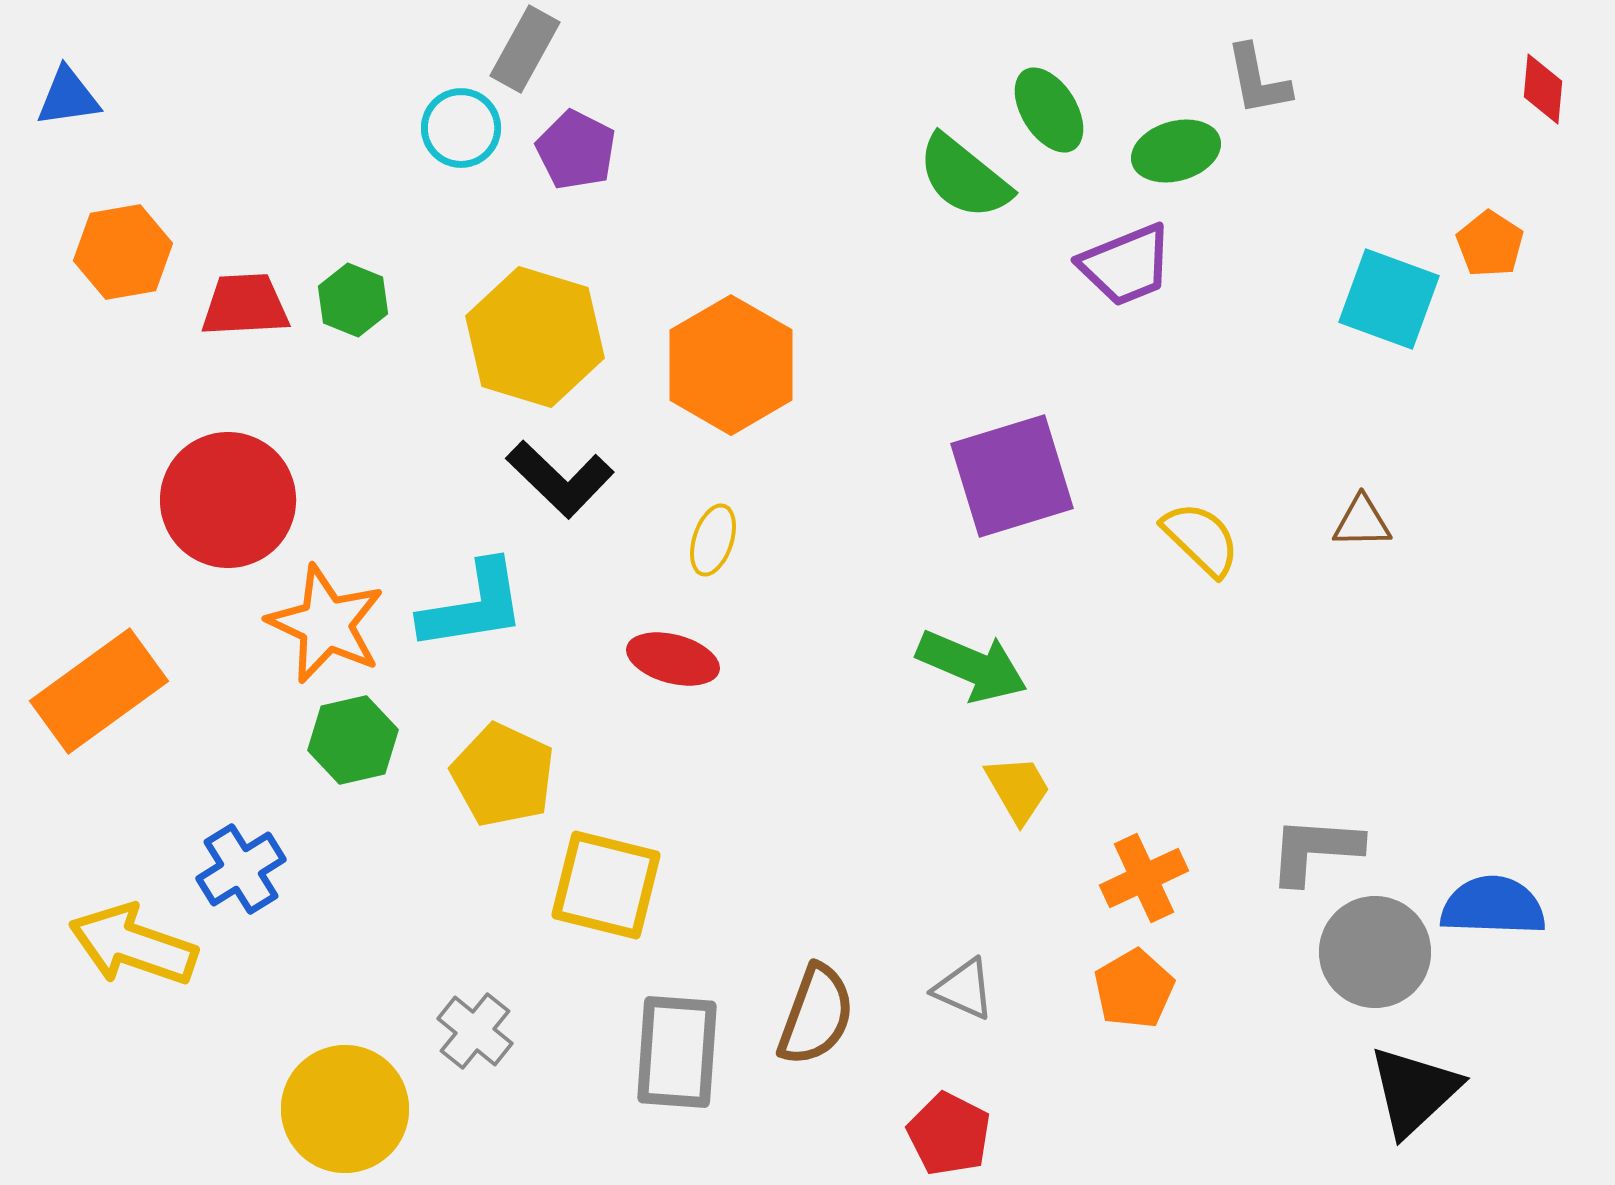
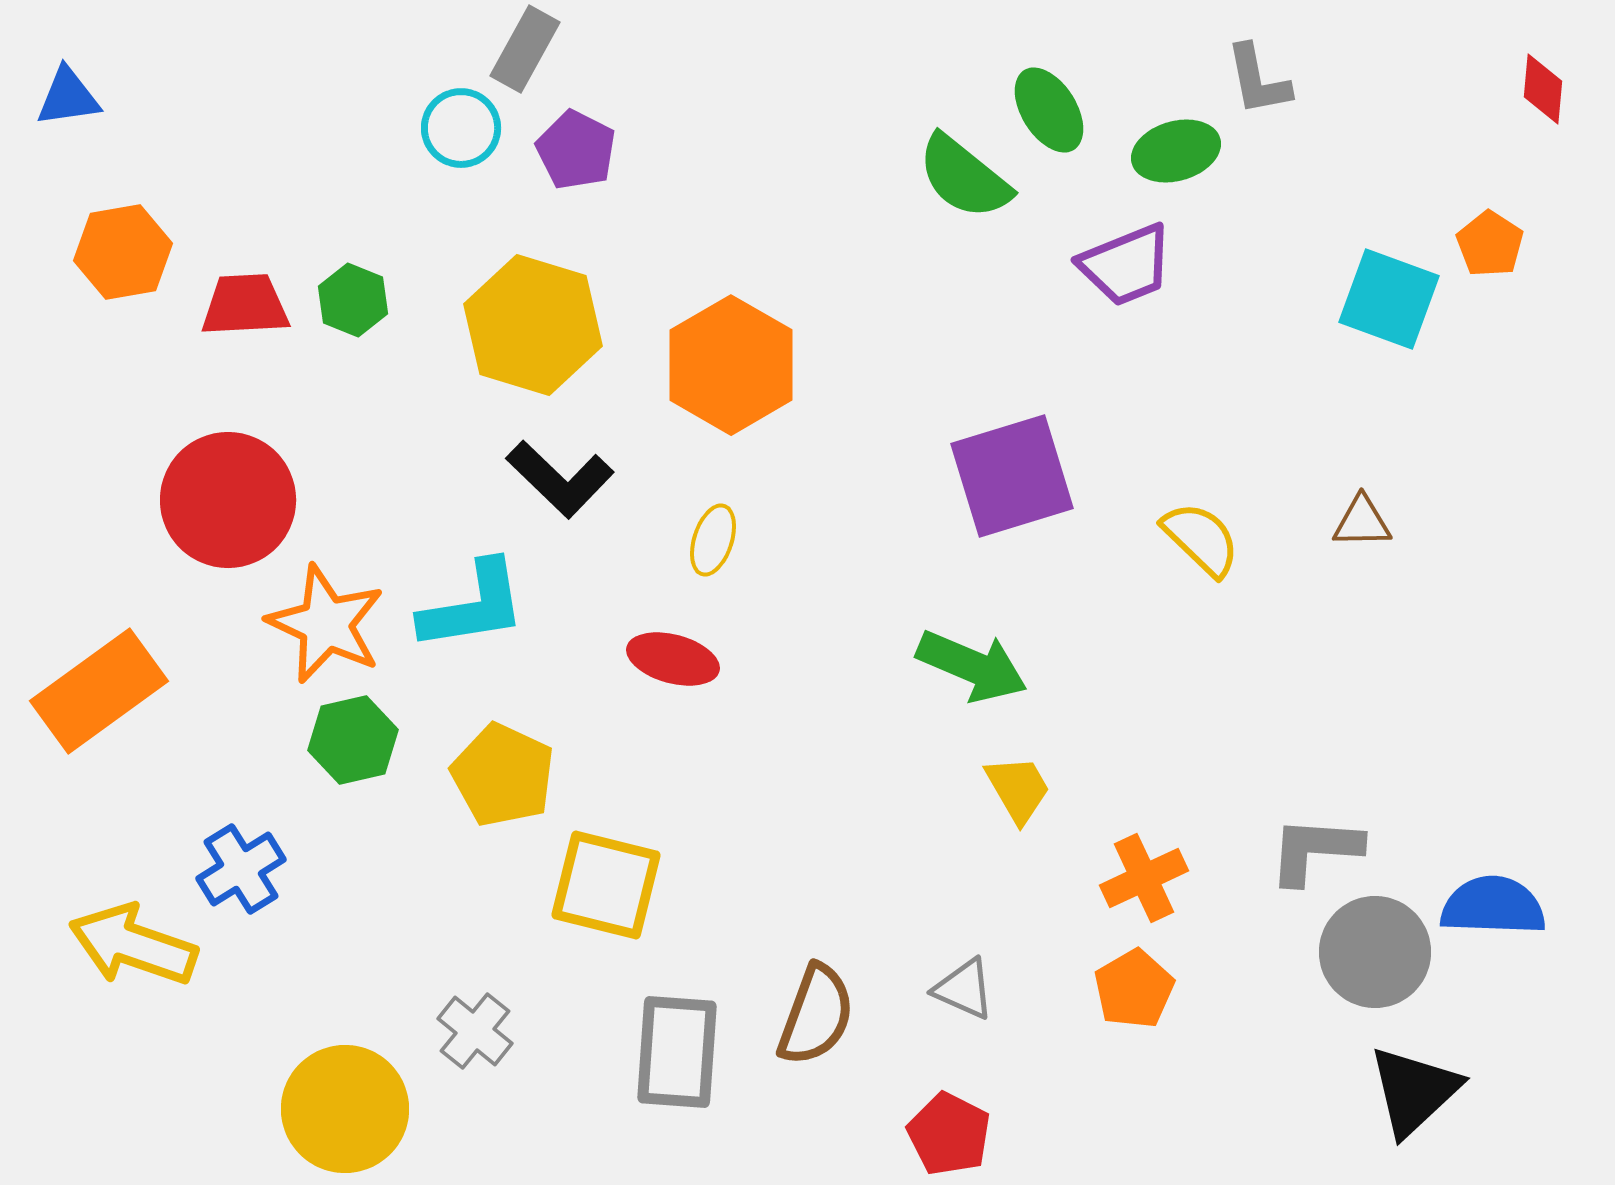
yellow hexagon at (535, 337): moved 2 px left, 12 px up
